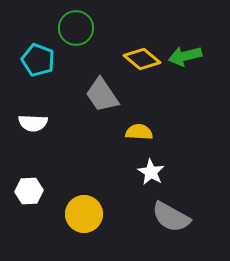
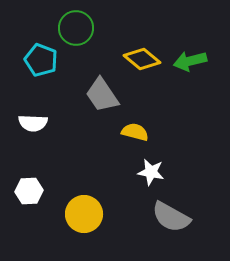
green arrow: moved 5 px right, 5 px down
cyan pentagon: moved 3 px right
yellow semicircle: moved 4 px left; rotated 12 degrees clockwise
white star: rotated 20 degrees counterclockwise
